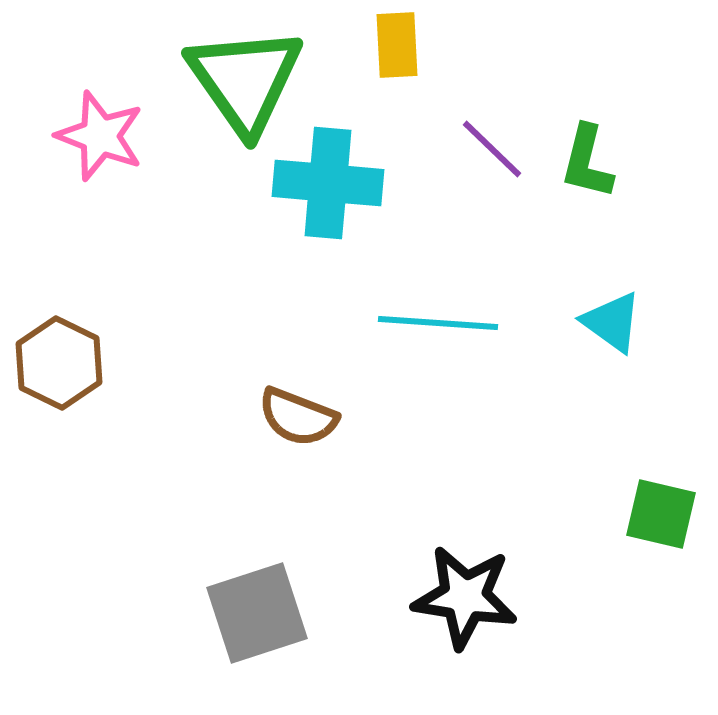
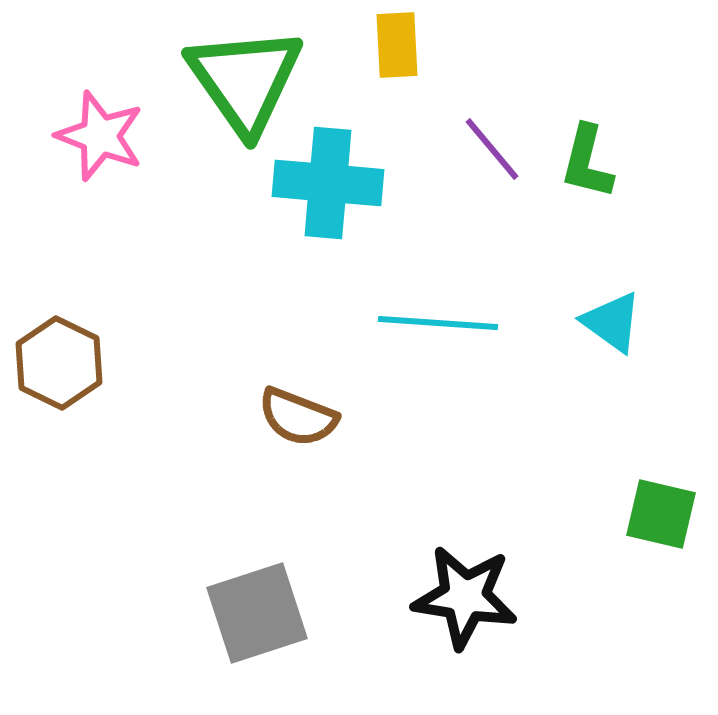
purple line: rotated 6 degrees clockwise
